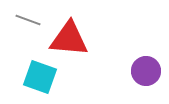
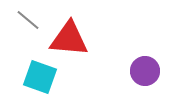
gray line: rotated 20 degrees clockwise
purple circle: moved 1 px left
